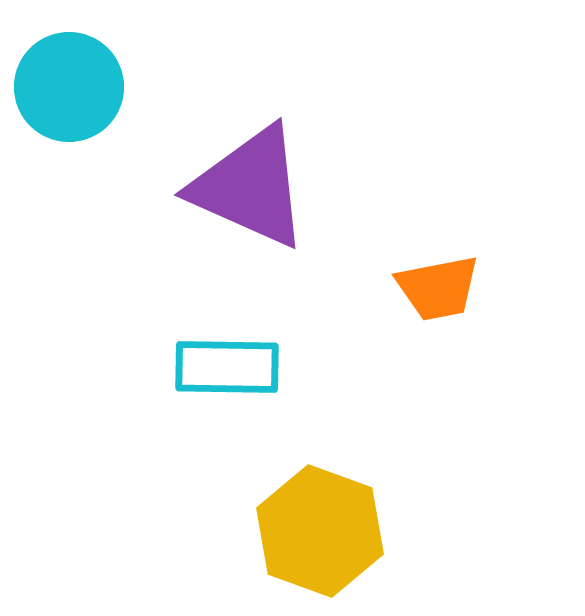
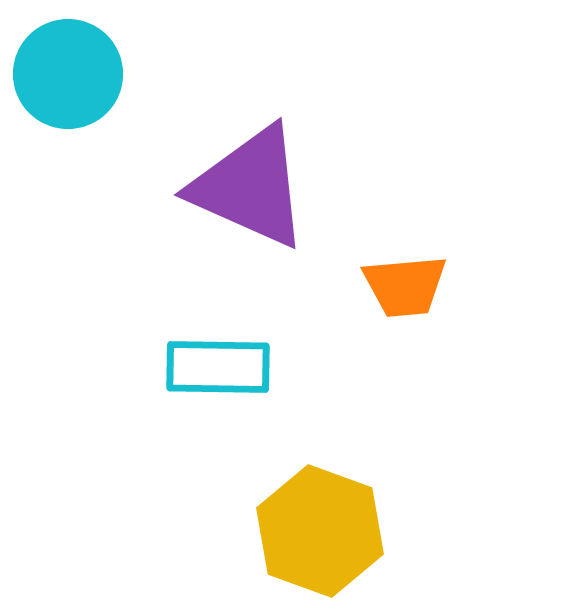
cyan circle: moved 1 px left, 13 px up
orange trapezoid: moved 33 px left, 2 px up; rotated 6 degrees clockwise
cyan rectangle: moved 9 px left
